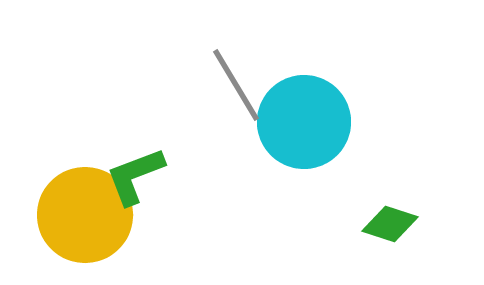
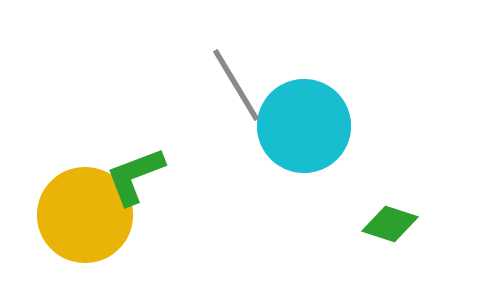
cyan circle: moved 4 px down
